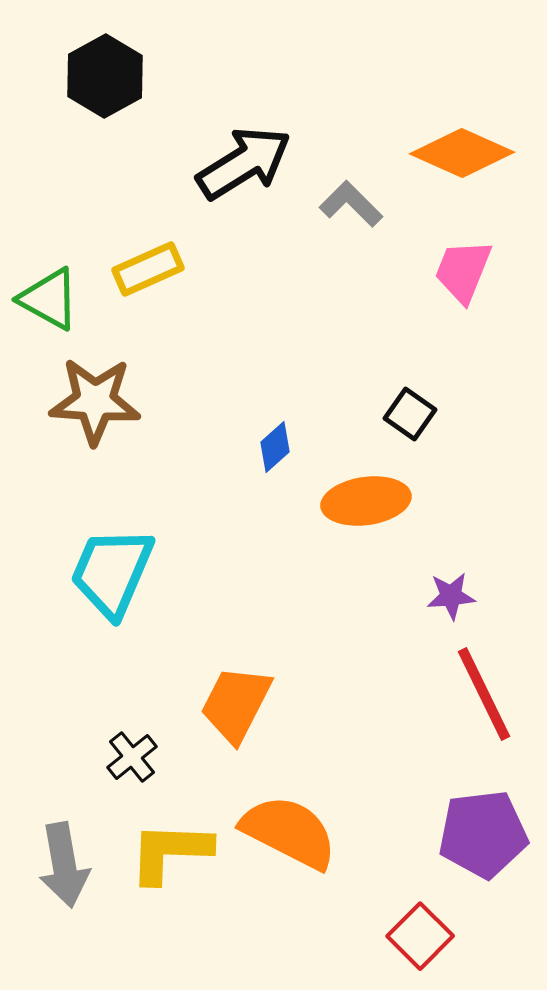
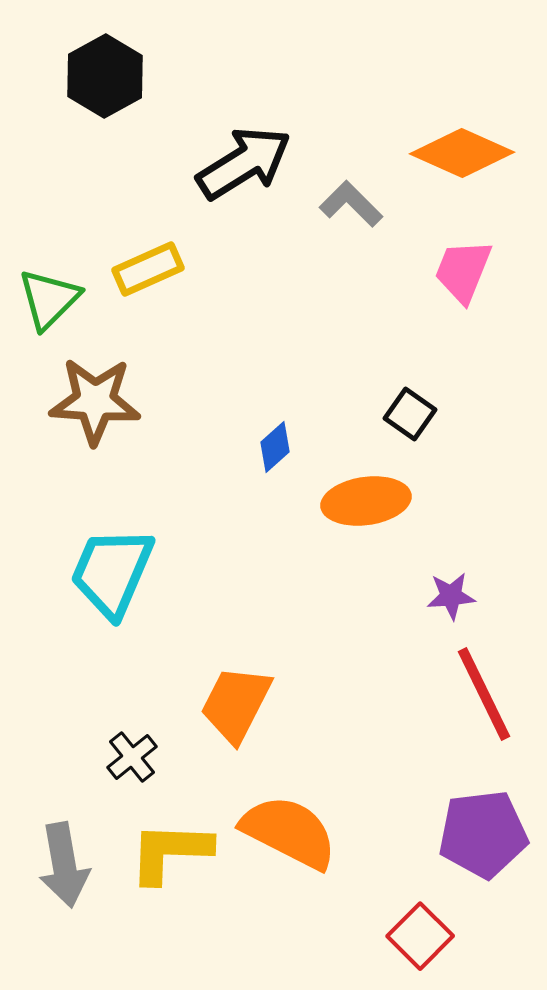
green triangle: rotated 46 degrees clockwise
